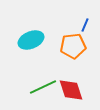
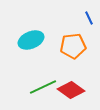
blue line: moved 4 px right, 7 px up; rotated 48 degrees counterclockwise
red diamond: rotated 36 degrees counterclockwise
